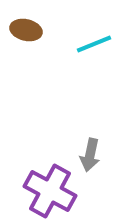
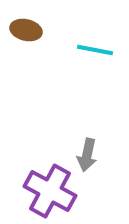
cyan line: moved 1 px right, 6 px down; rotated 33 degrees clockwise
gray arrow: moved 3 px left
